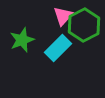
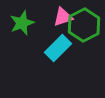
pink triangle: moved 1 px down; rotated 30 degrees clockwise
green star: moved 17 px up
